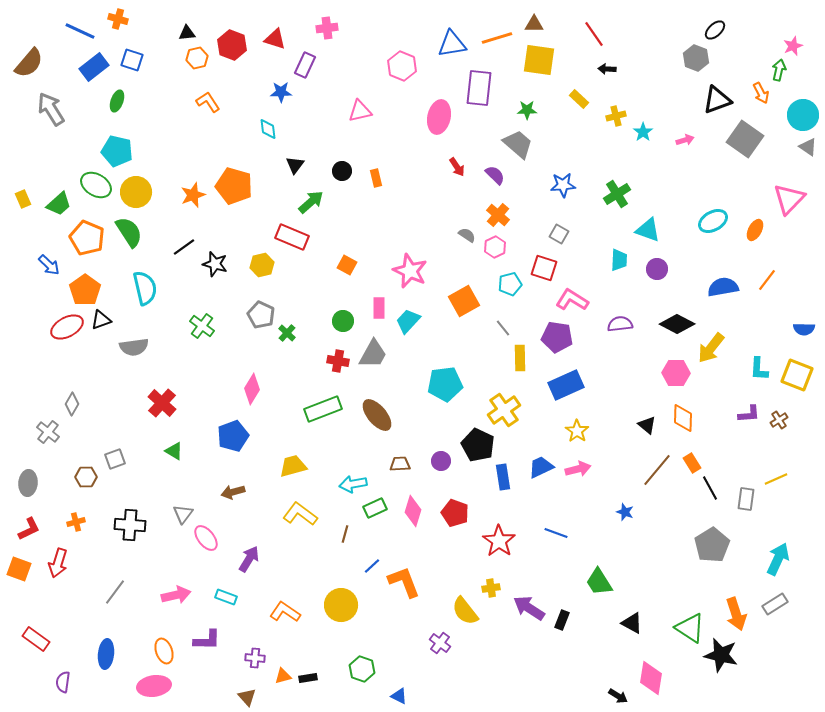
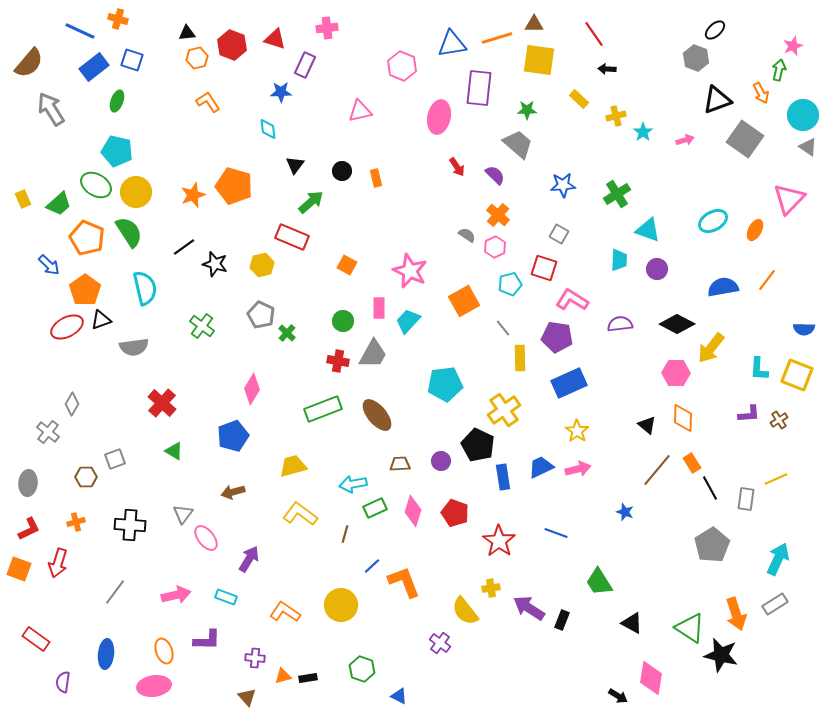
blue rectangle at (566, 385): moved 3 px right, 2 px up
